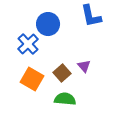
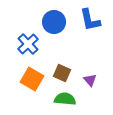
blue L-shape: moved 1 px left, 4 px down
blue circle: moved 6 px right, 2 px up
purple triangle: moved 6 px right, 14 px down
brown square: rotated 24 degrees counterclockwise
